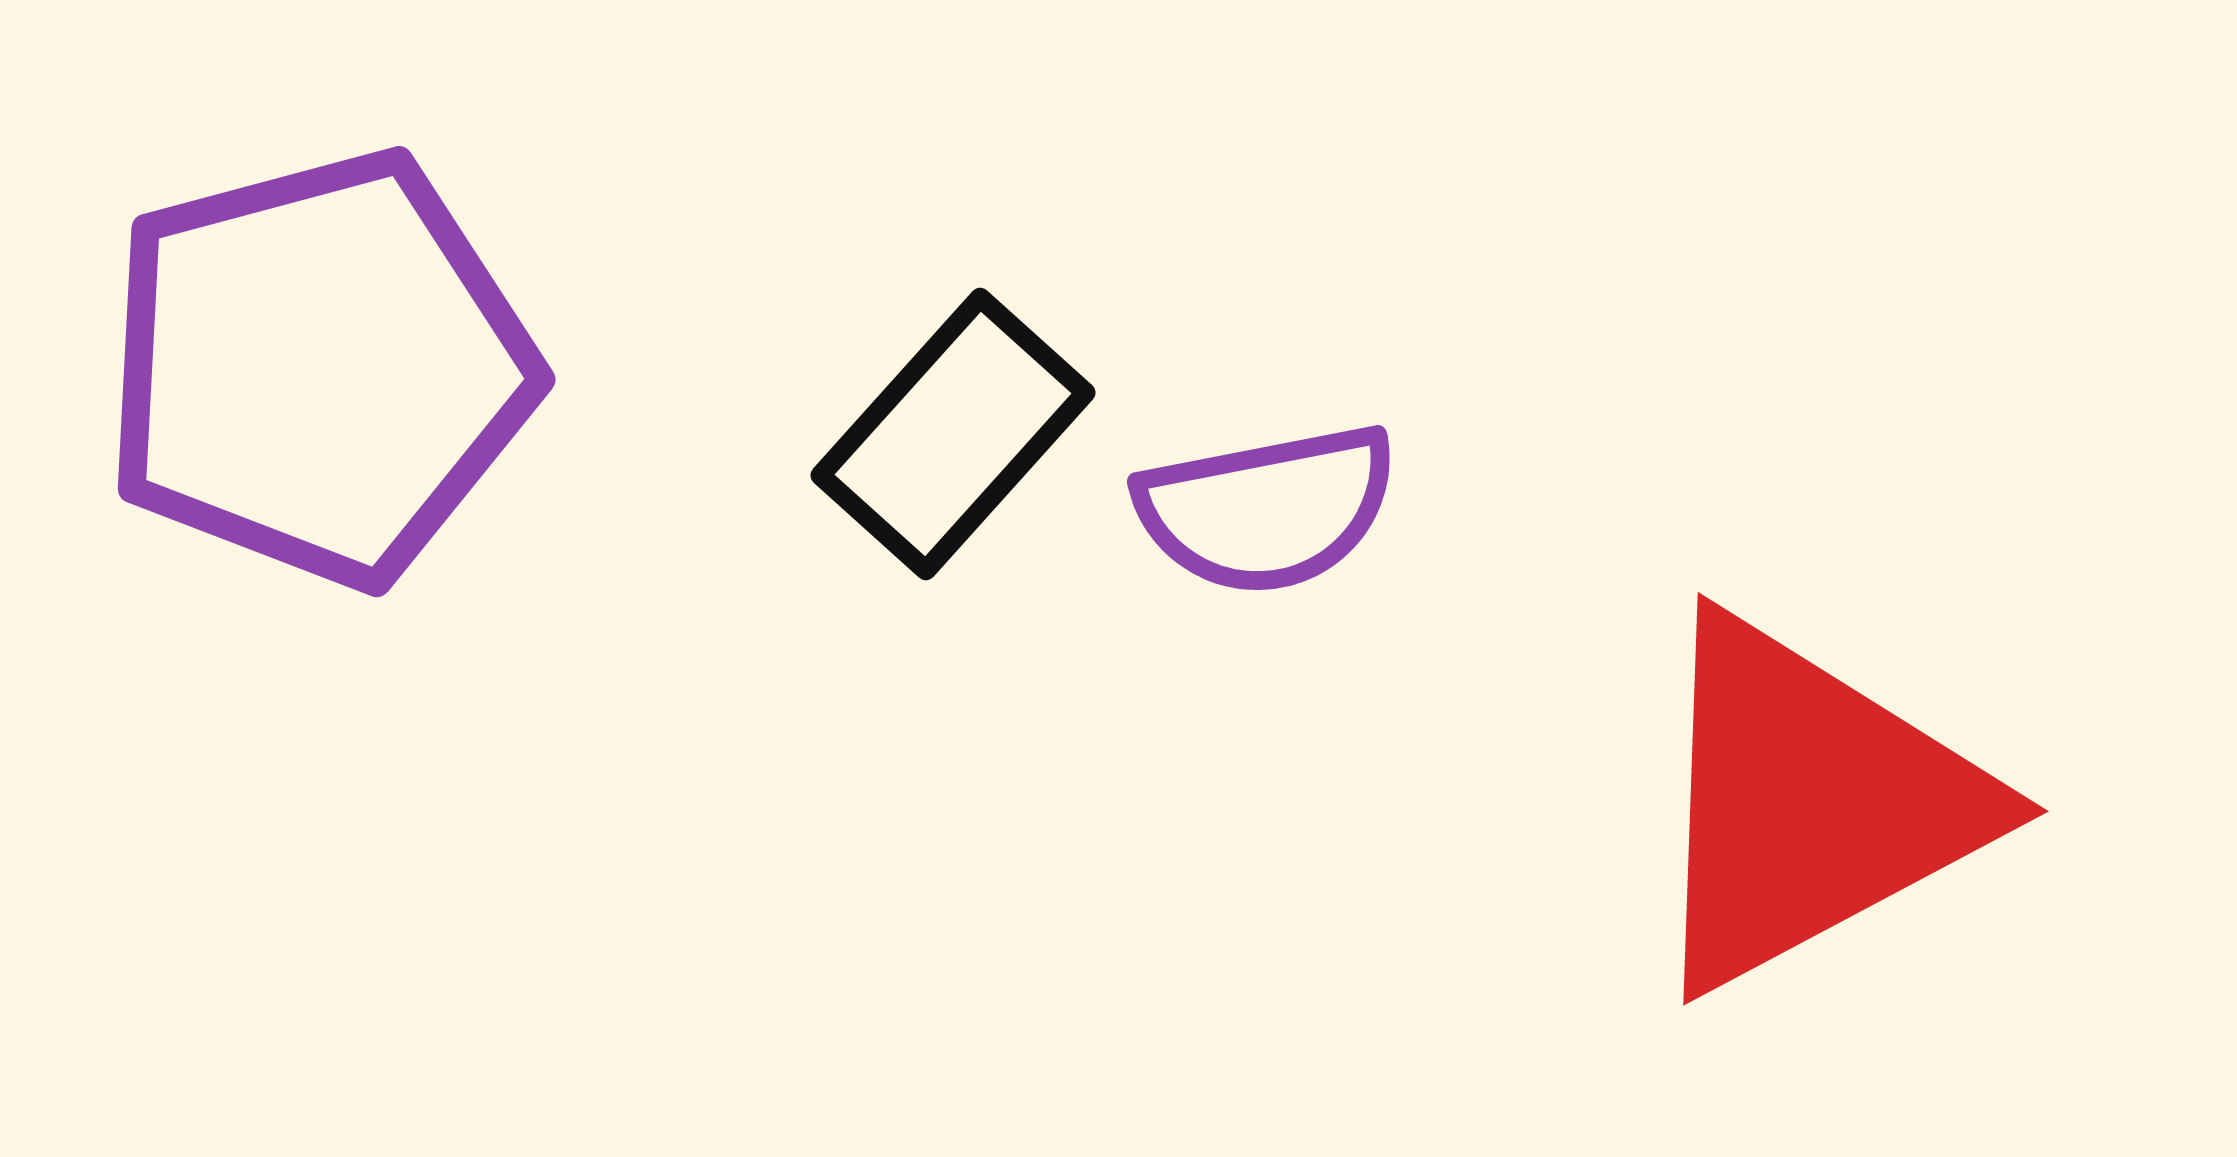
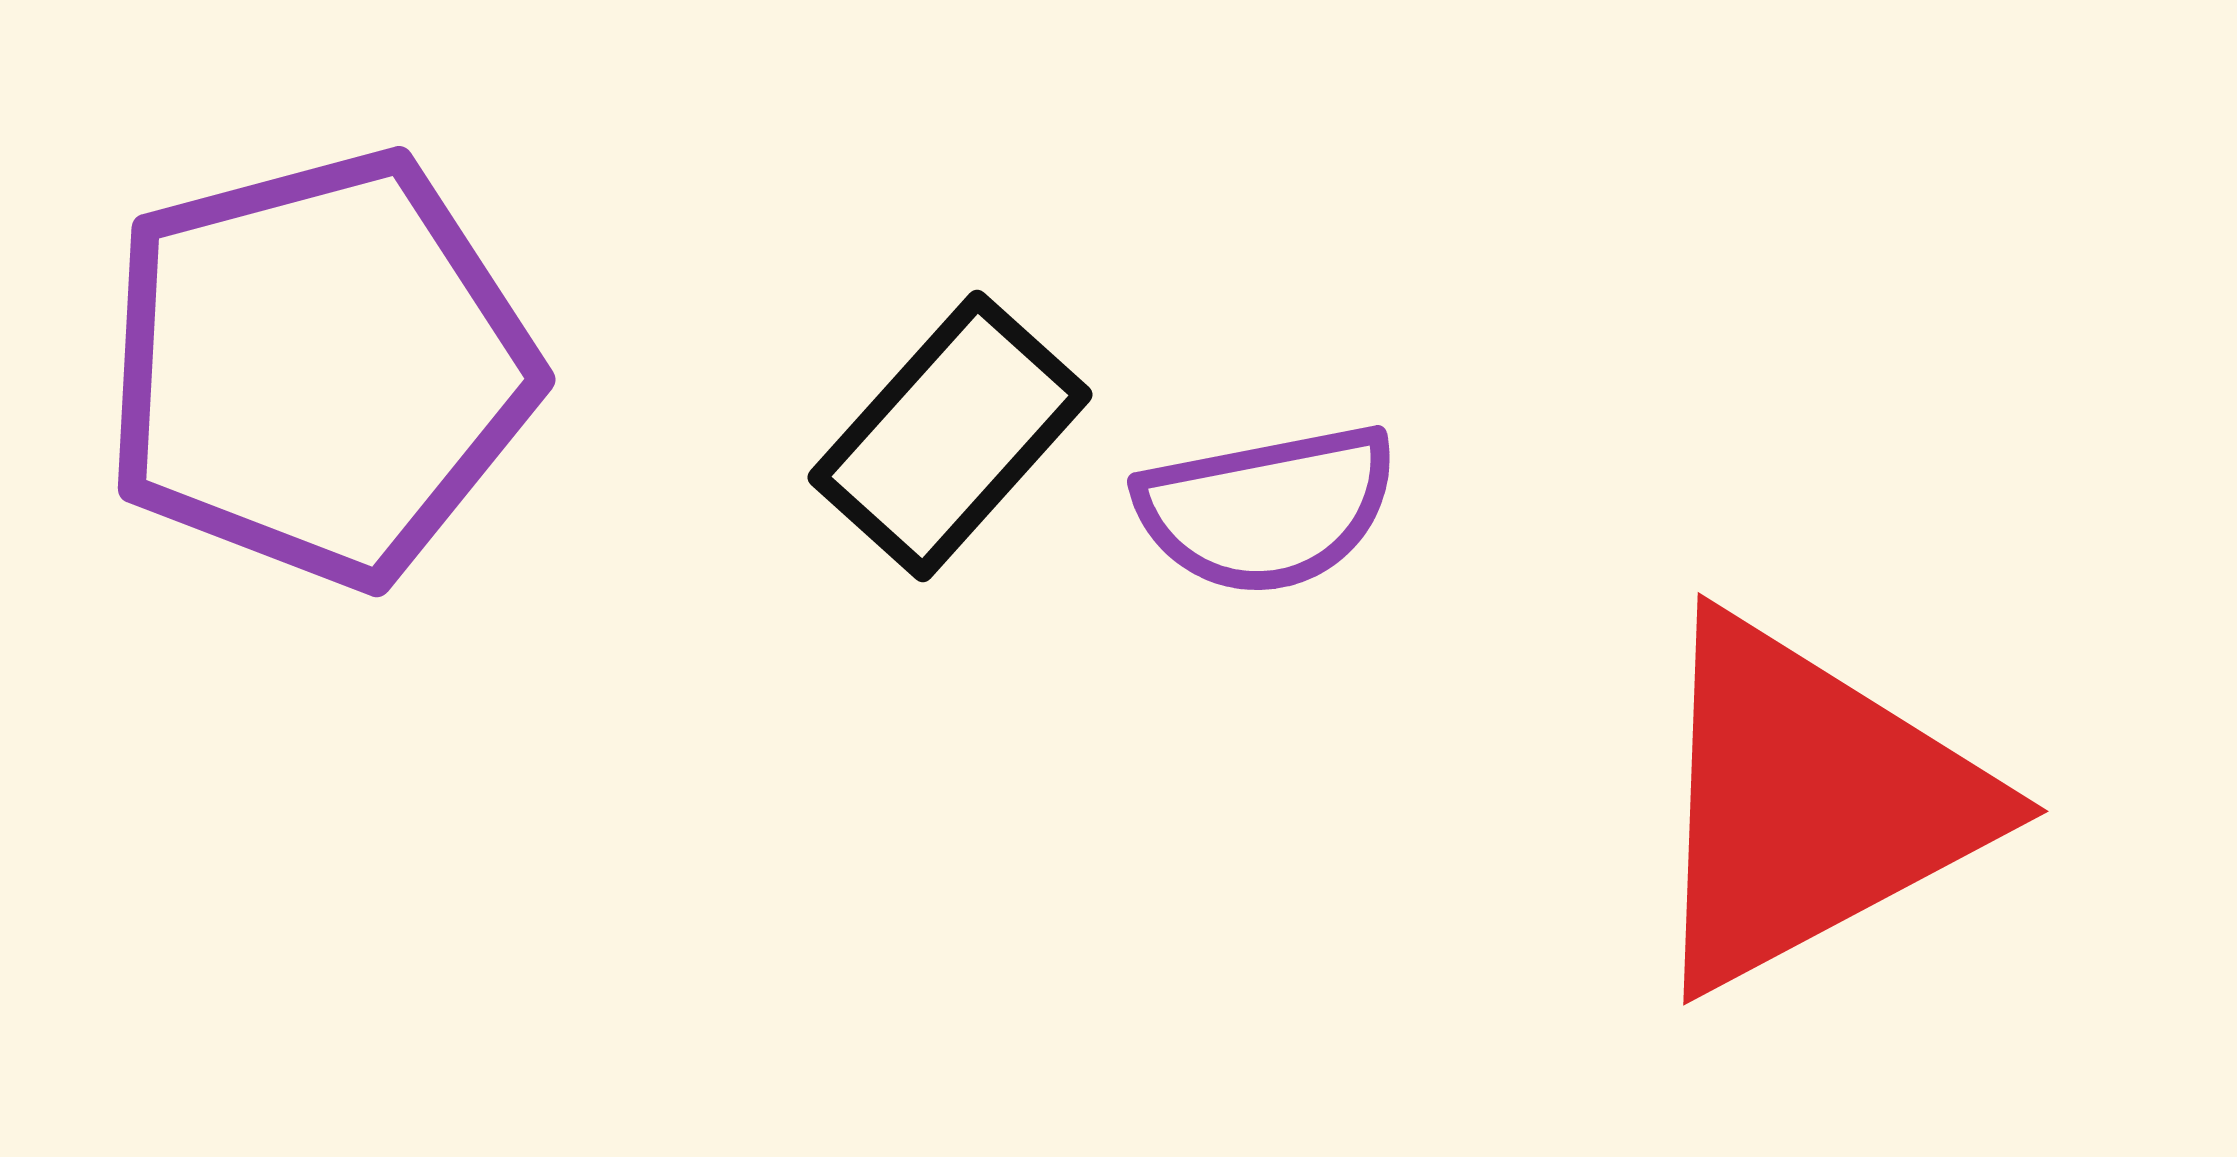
black rectangle: moved 3 px left, 2 px down
